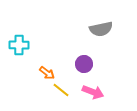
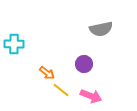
cyan cross: moved 5 px left, 1 px up
pink arrow: moved 2 px left, 4 px down
